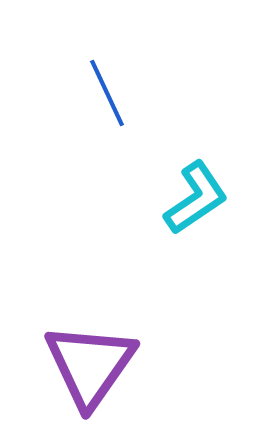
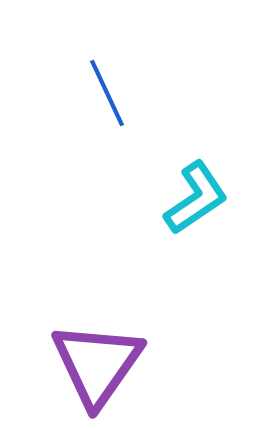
purple triangle: moved 7 px right, 1 px up
